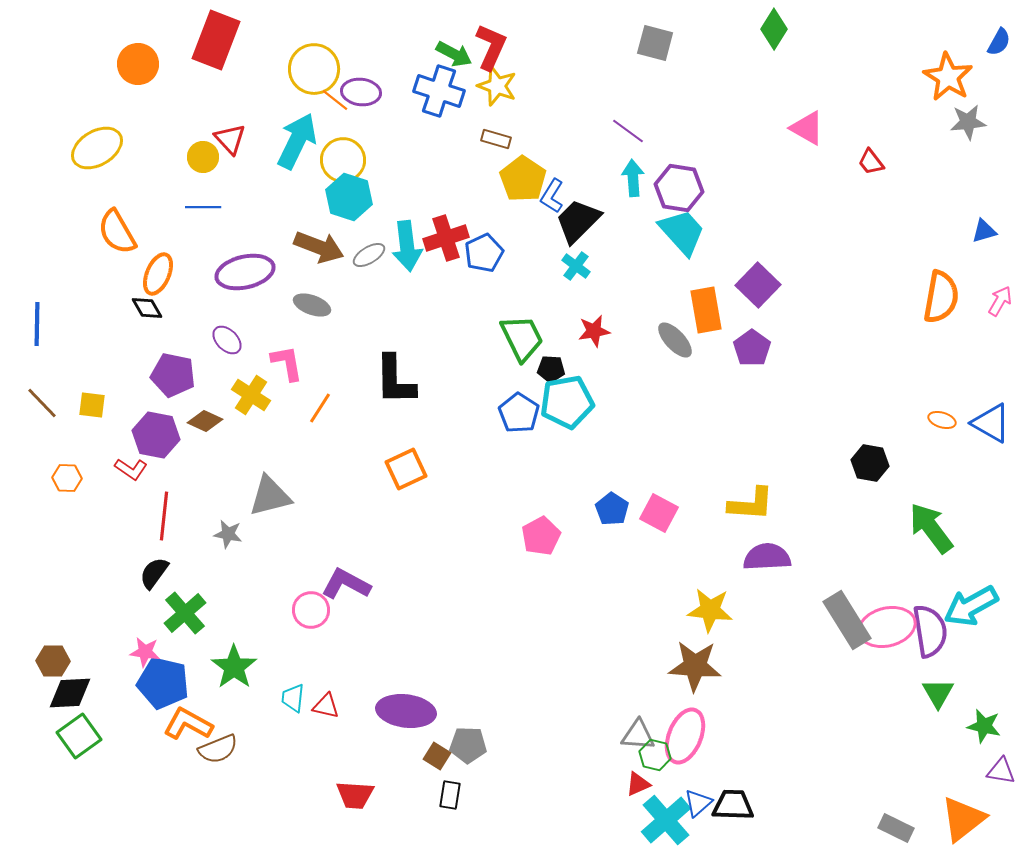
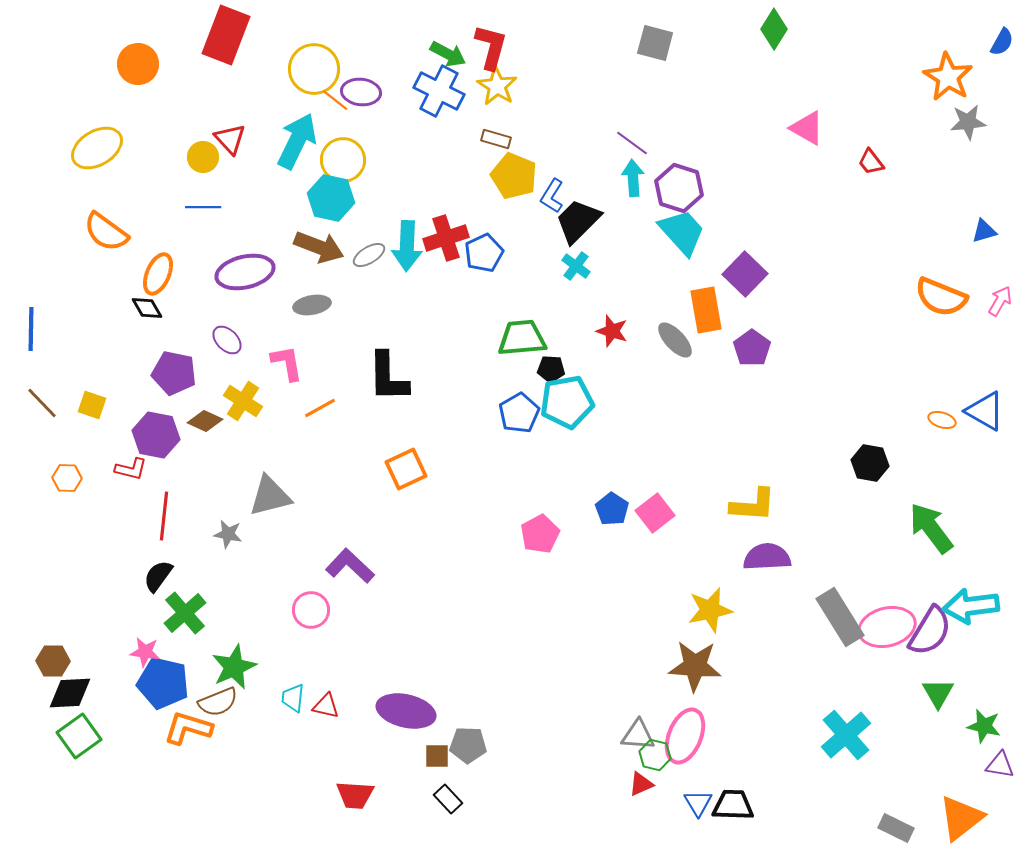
red rectangle at (216, 40): moved 10 px right, 5 px up
blue semicircle at (999, 42): moved 3 px right
red L-shape at (491, 47): rotated 9 degrees counterclockwise
green arrow at (454, 54): moved 6 px left
yellow star at (497, 86): rotated 12 degrees clockwise
blue cross at (439, 91): rotated 9 degrees clockwise
purple line at (628, 131): moved 4 px right, 12 px down
yellow pentagon at (523, 179): moved 9 px left, 3 px up; rotated 12 degrees counterclockwise
purple hexagon at (679, 188): rotated 9 degrees clockwise
cyan hexagon at (349, 197): moved 18 px left, 1 px down; rotated 6 degrees counterclockwise
orange semicircle at (117, 232): moved 11 px left; rotated 24 degrees counterclockwise
cyan arrow at (407, 246): rotated 9 degrees clockwise
purple square at (758, 285): moved 13 px left, 11 px up
orange semicircle at (941, 297): rotated 102 degrees clockwise
gray ellipse at (312, 305): rotated 30 degrees counterclockwise
blue line at (37, 324): moved 6 px left, 5 px down
red star at (594, 331): moved 18 px right; rotated 28 degrees clockwise
green trapezoid at (522, 338): rotated 69 degrees counterclockwise
purple pentagon at (173, 375): moved 1 px right, 2 px up
black L-shape at (395, 380): moved 7 px left, 3 px up
yellow cross at (251, 395): moved 8 px left, 6 px down
yellow square at (92, 405): rotated 12 degrees clockwise
orange line at (320, 408): rotated 28 degrees clockwise
blue pentagon at (519, 413): rotated 9 degrees clockwise
blue triangle at (991, 423): moved 6 px left, 12 px up
red L-shape at (131, 469): rotated 20 degrees counterclockwise
yellow L-shape at (751, 504): moved 2 px right, 1 px down
pink square at (659, 513): moved 4 px left; rotated 24 degrees clockwise
pink pentagon at (541, 536): moved 1 px left, 2 px up
black semicircle at (154, 573): moved 4 px right, 3 px down
purple L-shape at (346, 584): moved 4 px right, 18 px up; rotated 15 degrees clockwise
cyan arrow at (971, 606): rotated 22 degrees clockwise
yellow star at (710, 610): rotated 18 degrees counterclockwise
gray rectangle at (847, 620): moved 7 px left, 3 px up
purple semicircle at (930, 631): rotated 40 degrees clockwise
green star at (234, 667): rotated 12 degrees clockwise
purple ellipse at (406, 711): rotated 6 degrees clockwise
orange L-shape at (188, 724): moved 4 px down; rotated 12 degrees counterclockwise
brown semicircle at (218, 749): moved 47 px up
brown square at (437, 756): rotated 32 degrees counterclockwise
purple triangle at (1001, 771): moved 1 px left, 6 px up
red triangle at (638, 784): moved 3 px right
black rectangle at (450, 795): moved 2 px left, 4 px down; rotated 52 degrees counterclockwise
blue triangle at (698, 803): rotated 20 degrees counterclockwise
orange triangle at (963, 819): moved 2 px left, 1 px up
cyan cross at (666, 820): moved 180 px right, 85 px up
